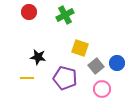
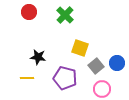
green cross: rotated 18 degrees counterclockwise
